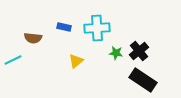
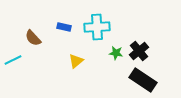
cyan cross: moved 1 px up
brown semicircle: rotated 42 degrees clockwise
